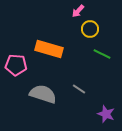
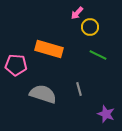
pink arrow: moved 1 px left, 2 px down
yellow circle: moved 2 px up
green line: moved 4 px left, 1 px down
gray line: rotated 40 degrees clockwise
